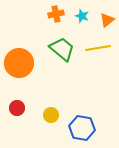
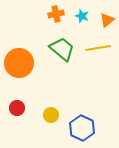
blue hexagon: rotated 15 degrees clockwise
